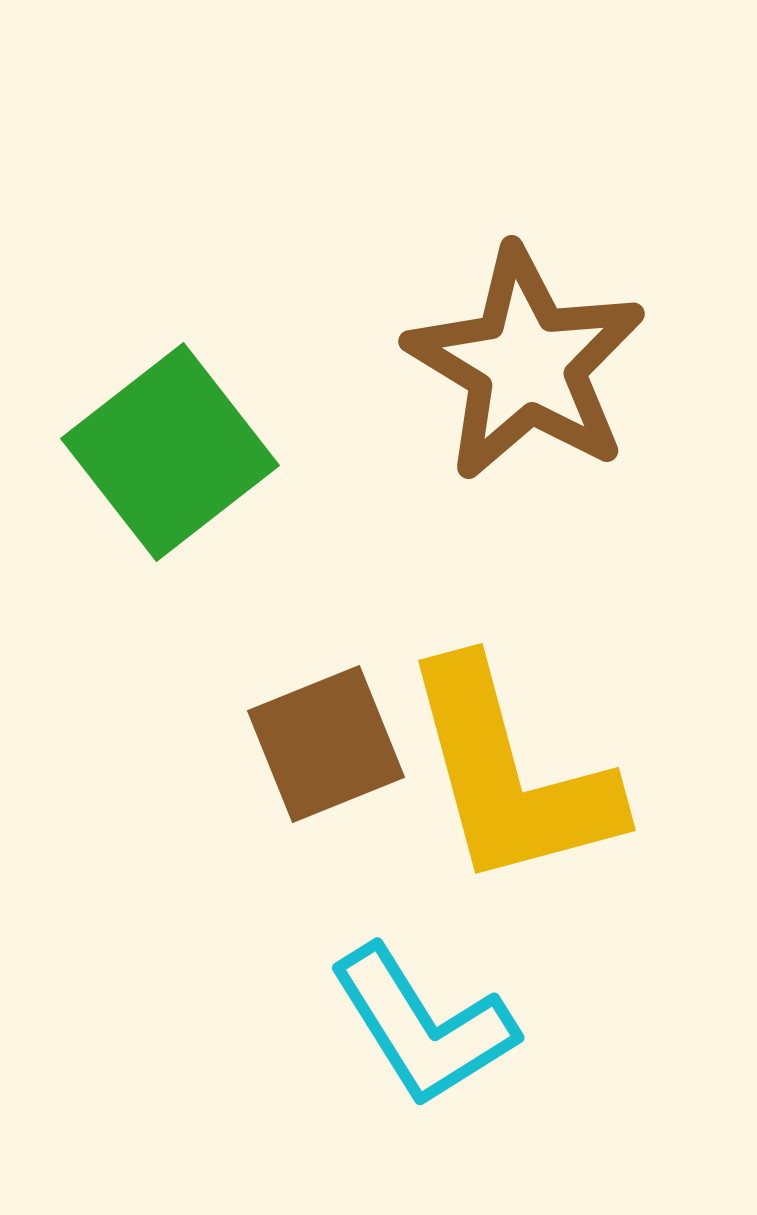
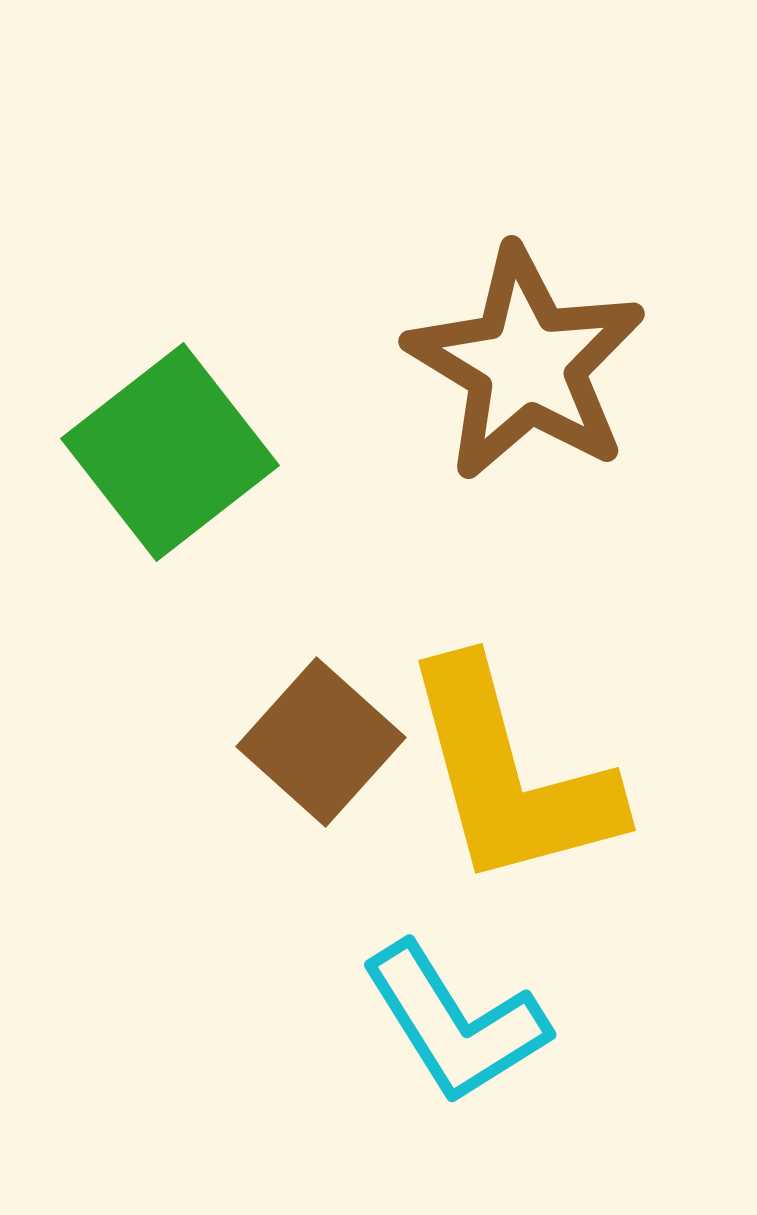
brown square: moved 5 px left, 2 px up; rotated 26 degrees counterclockwise
cyan L-shape: moved 32 px right, 3 px up
